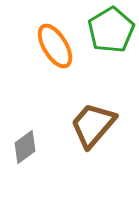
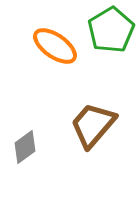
orange ellipse: rotated 24 degrees counterclockwise
